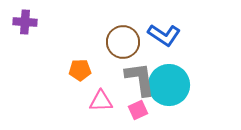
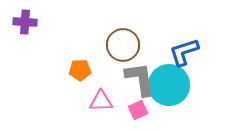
blue L-shape: moved 20 px right, 17 px down; rotated 128 degrees clockwise
brown circle: moved 3 px down
